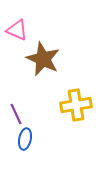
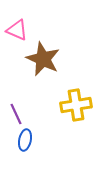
blue ellipse: moved 1 px down
